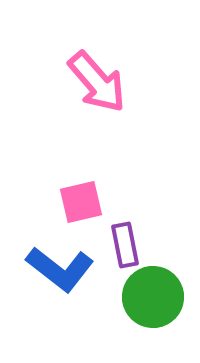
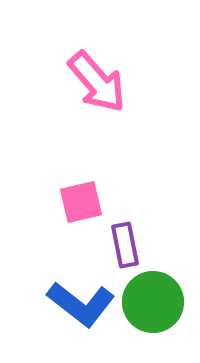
blue L-shape: moved 21 px right, 35 px down
green circle: moved 5 px down
